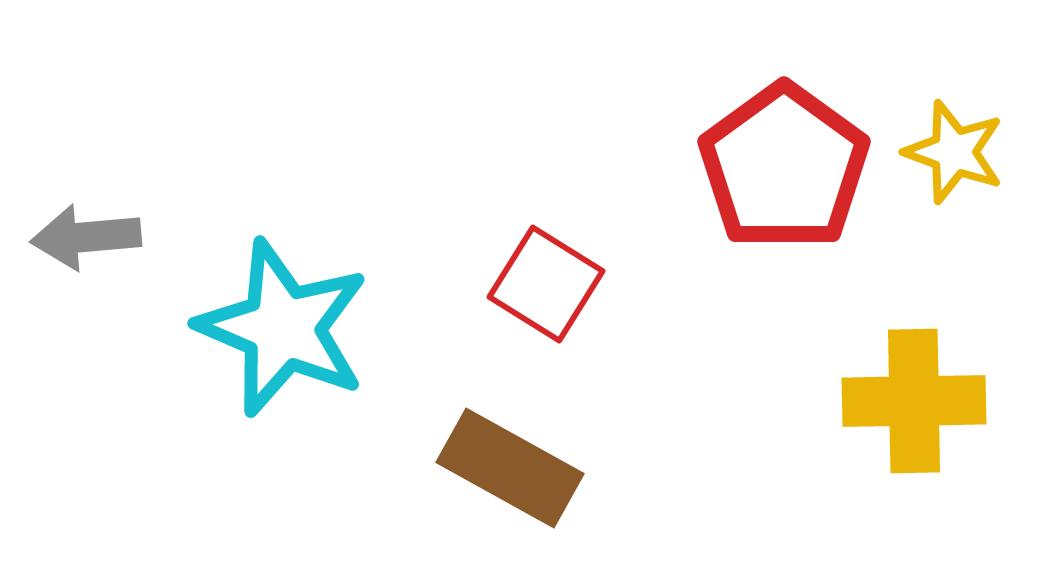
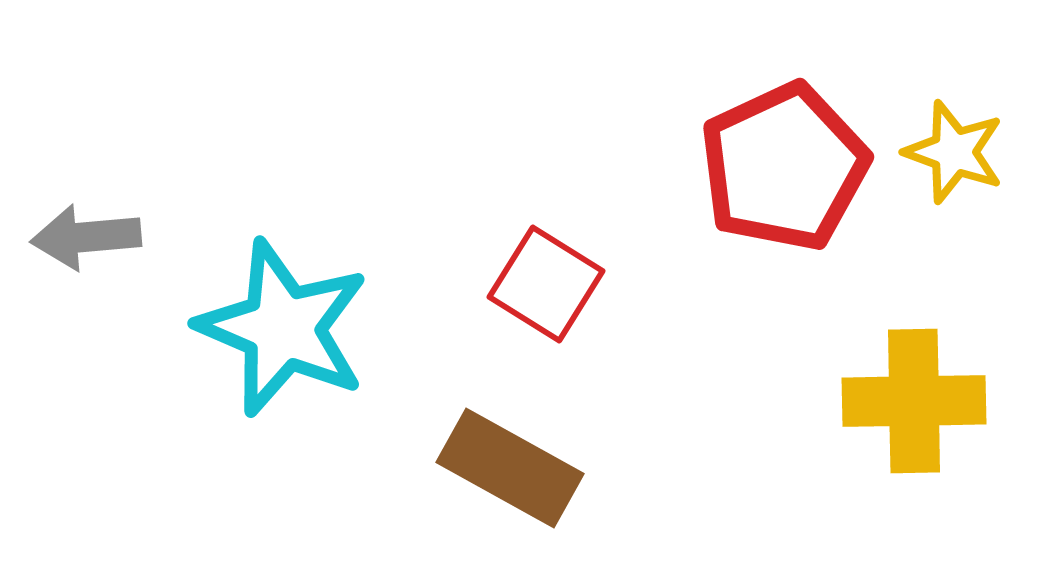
red pentagon: rotated 11 degrees clockwise
